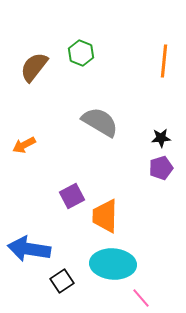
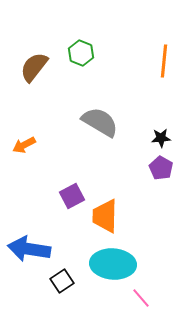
purple pentagon: rotated 25 degrees counterclockwise
